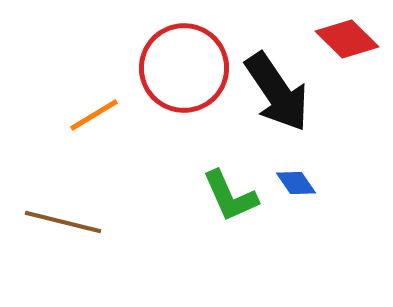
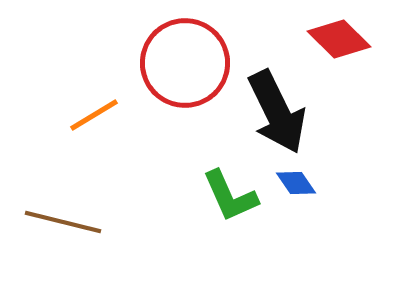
red diamond: moved 8 px left
red circle: moved 1 px right, 5 px up
black arrow: moved 20 px down; rotated 8 degrees clockwise
